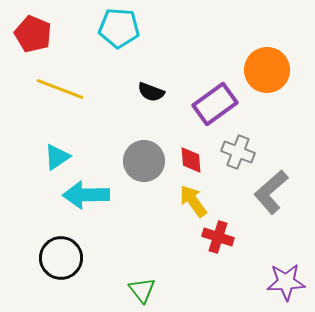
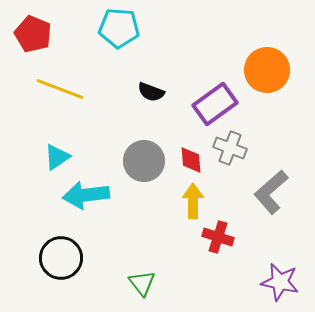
gray cross: moved 8 px left, 4 px up
cyan arrow: rotated 6 degrees counterclockwise
yellow arrow: rotated 36 degrees clockwise
purple star: moved 6 px left; rotated 15 degrees clockwise
green triangle: moved 7 px up
